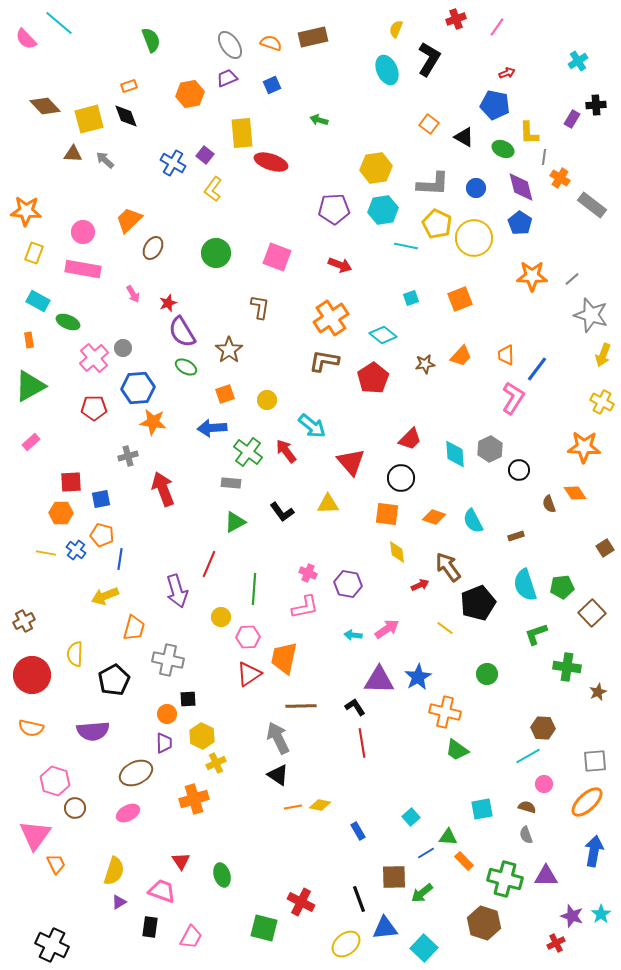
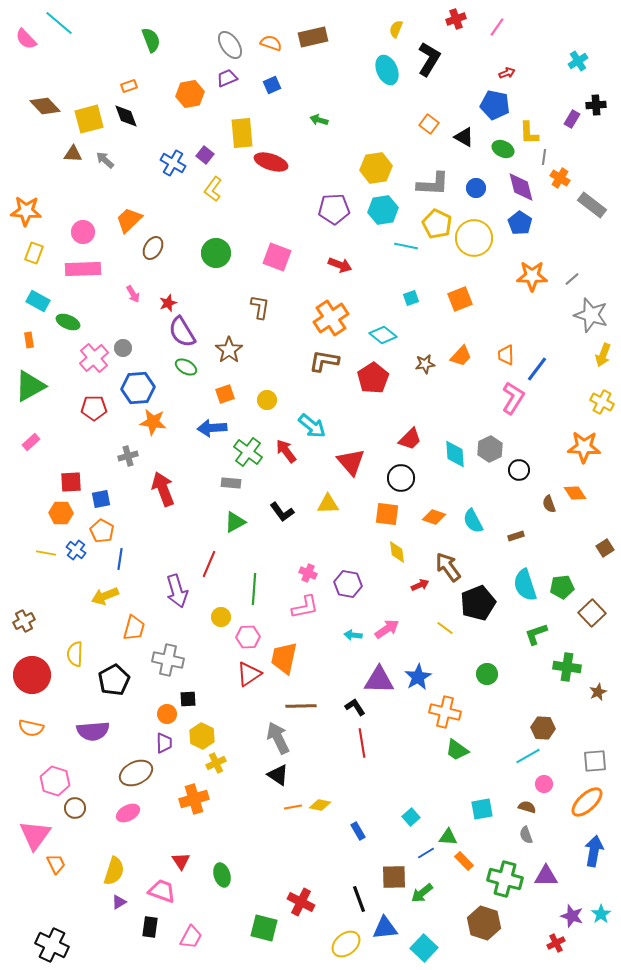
pink rectangle at (83, 269): rotated 12 degrees counterclockwise
orange pentagon at (102, 535): moved 4 px up; rotated 15 degrees clockwise
